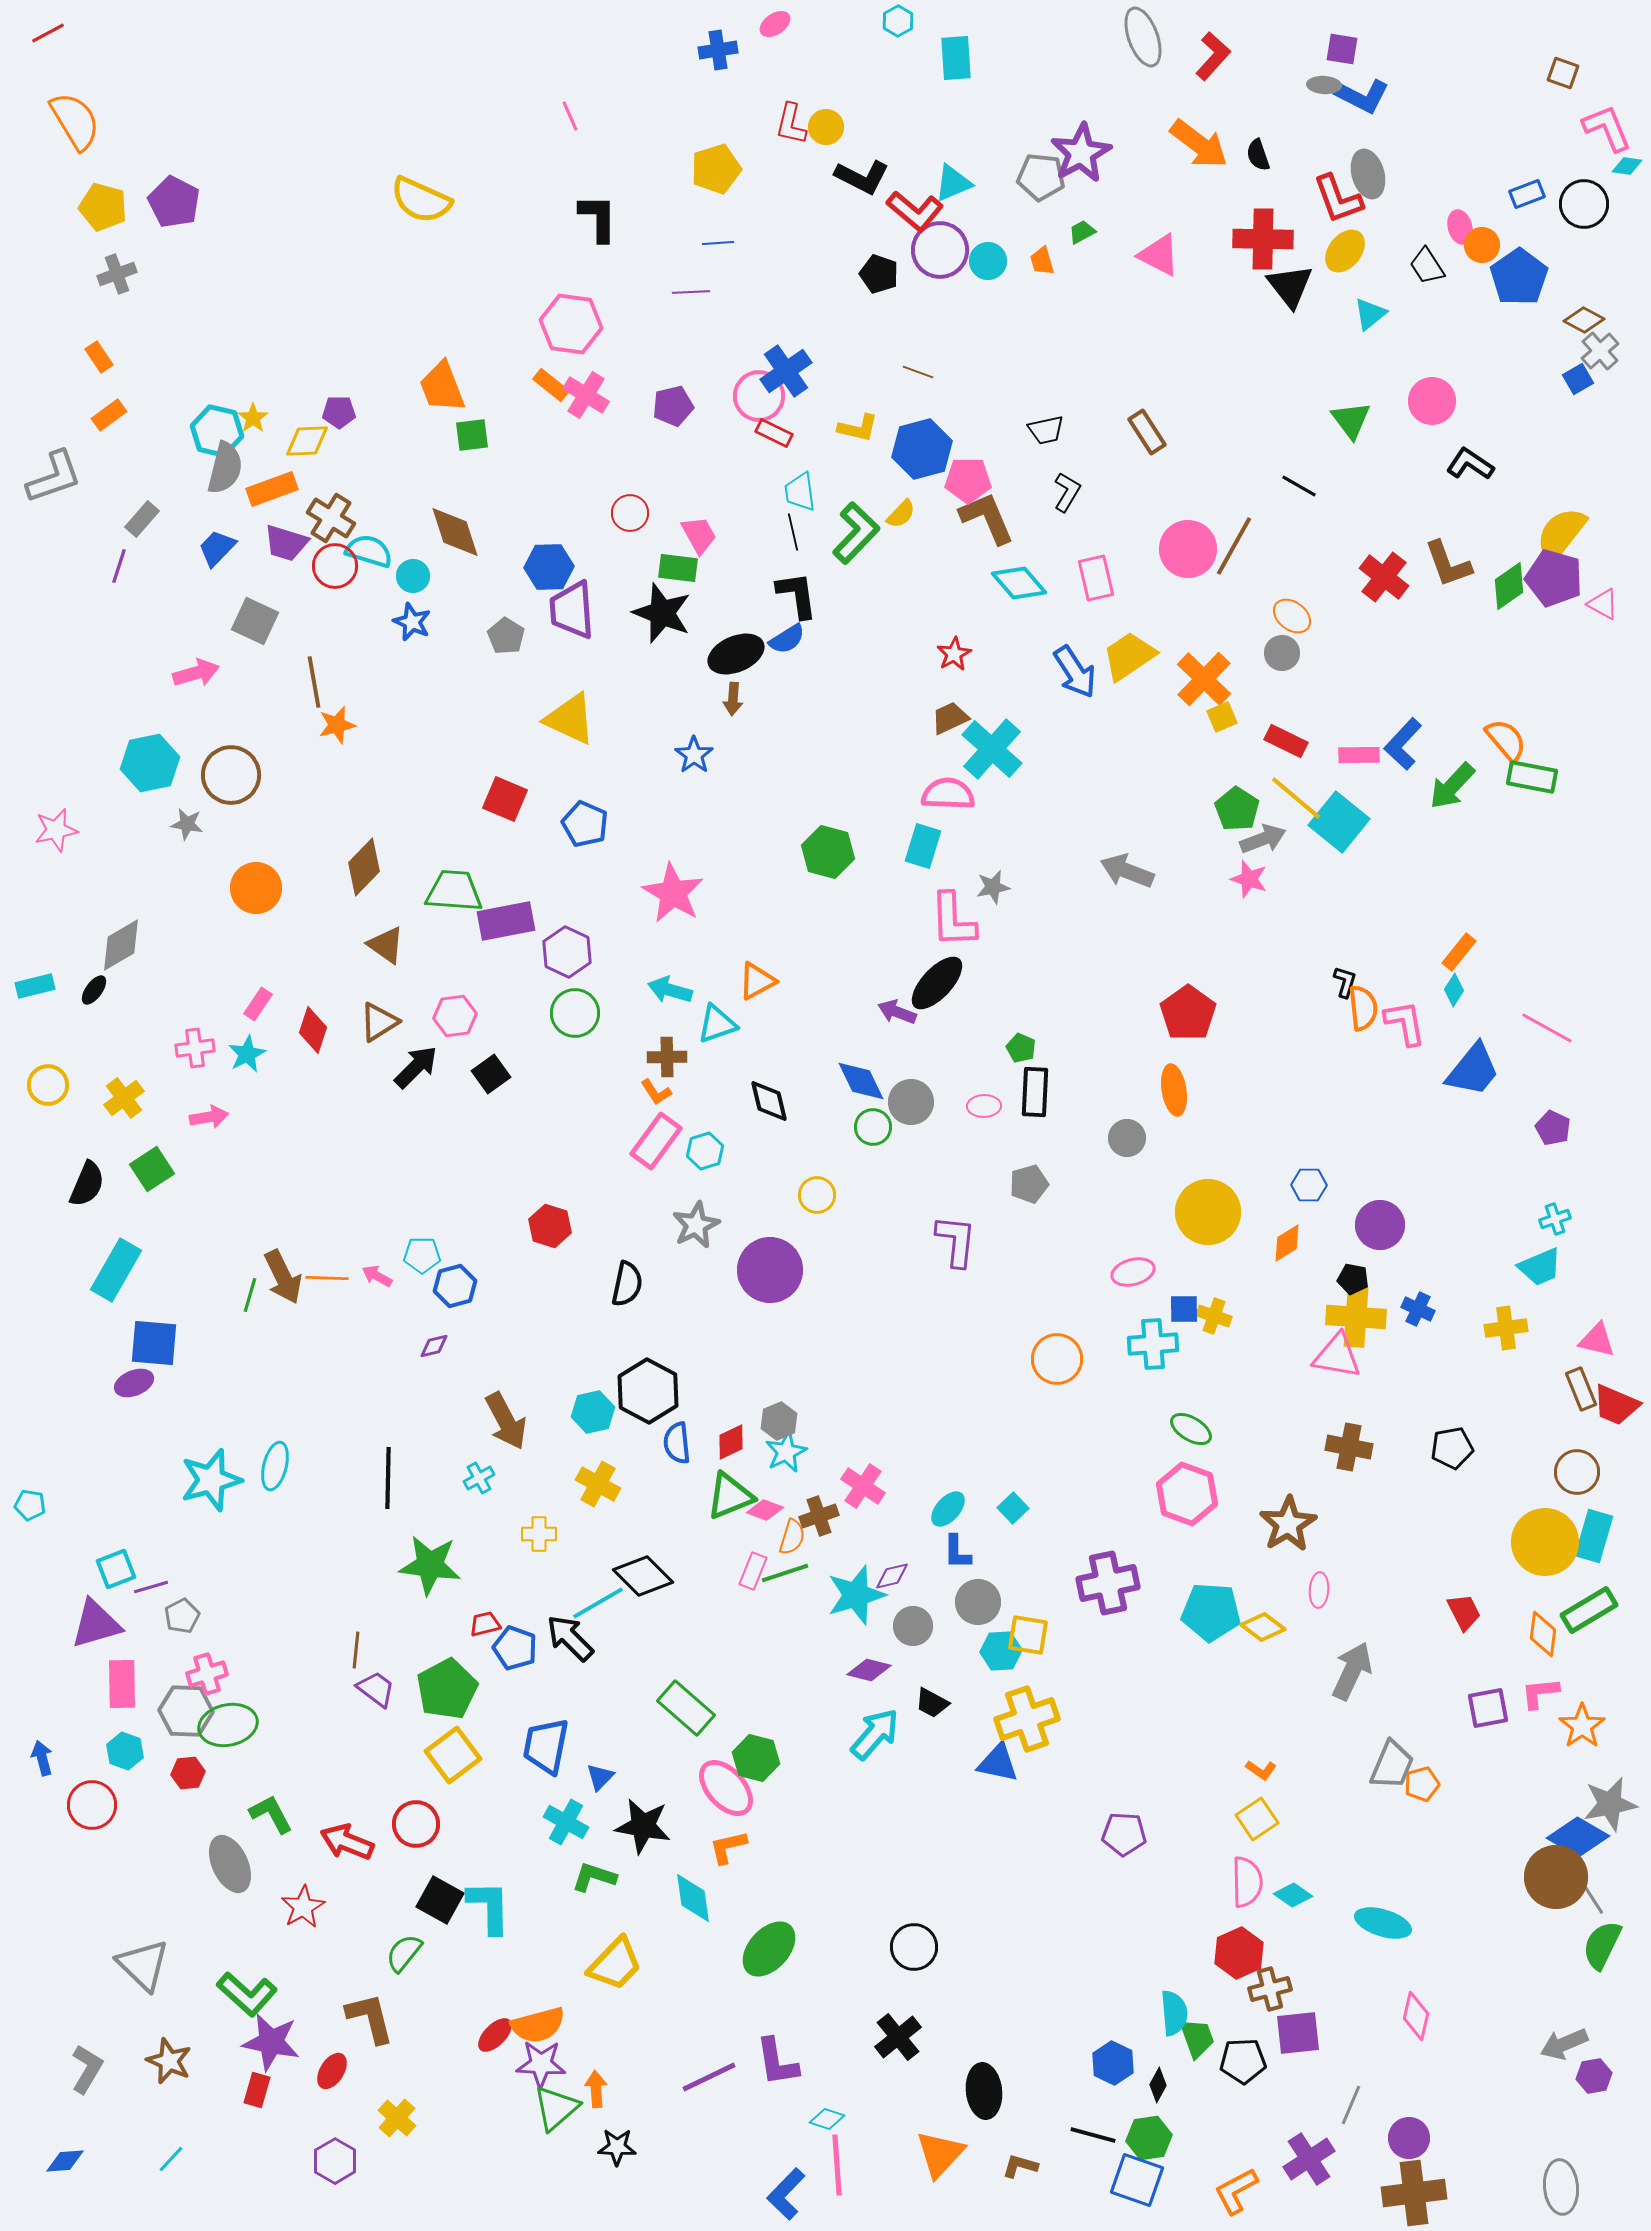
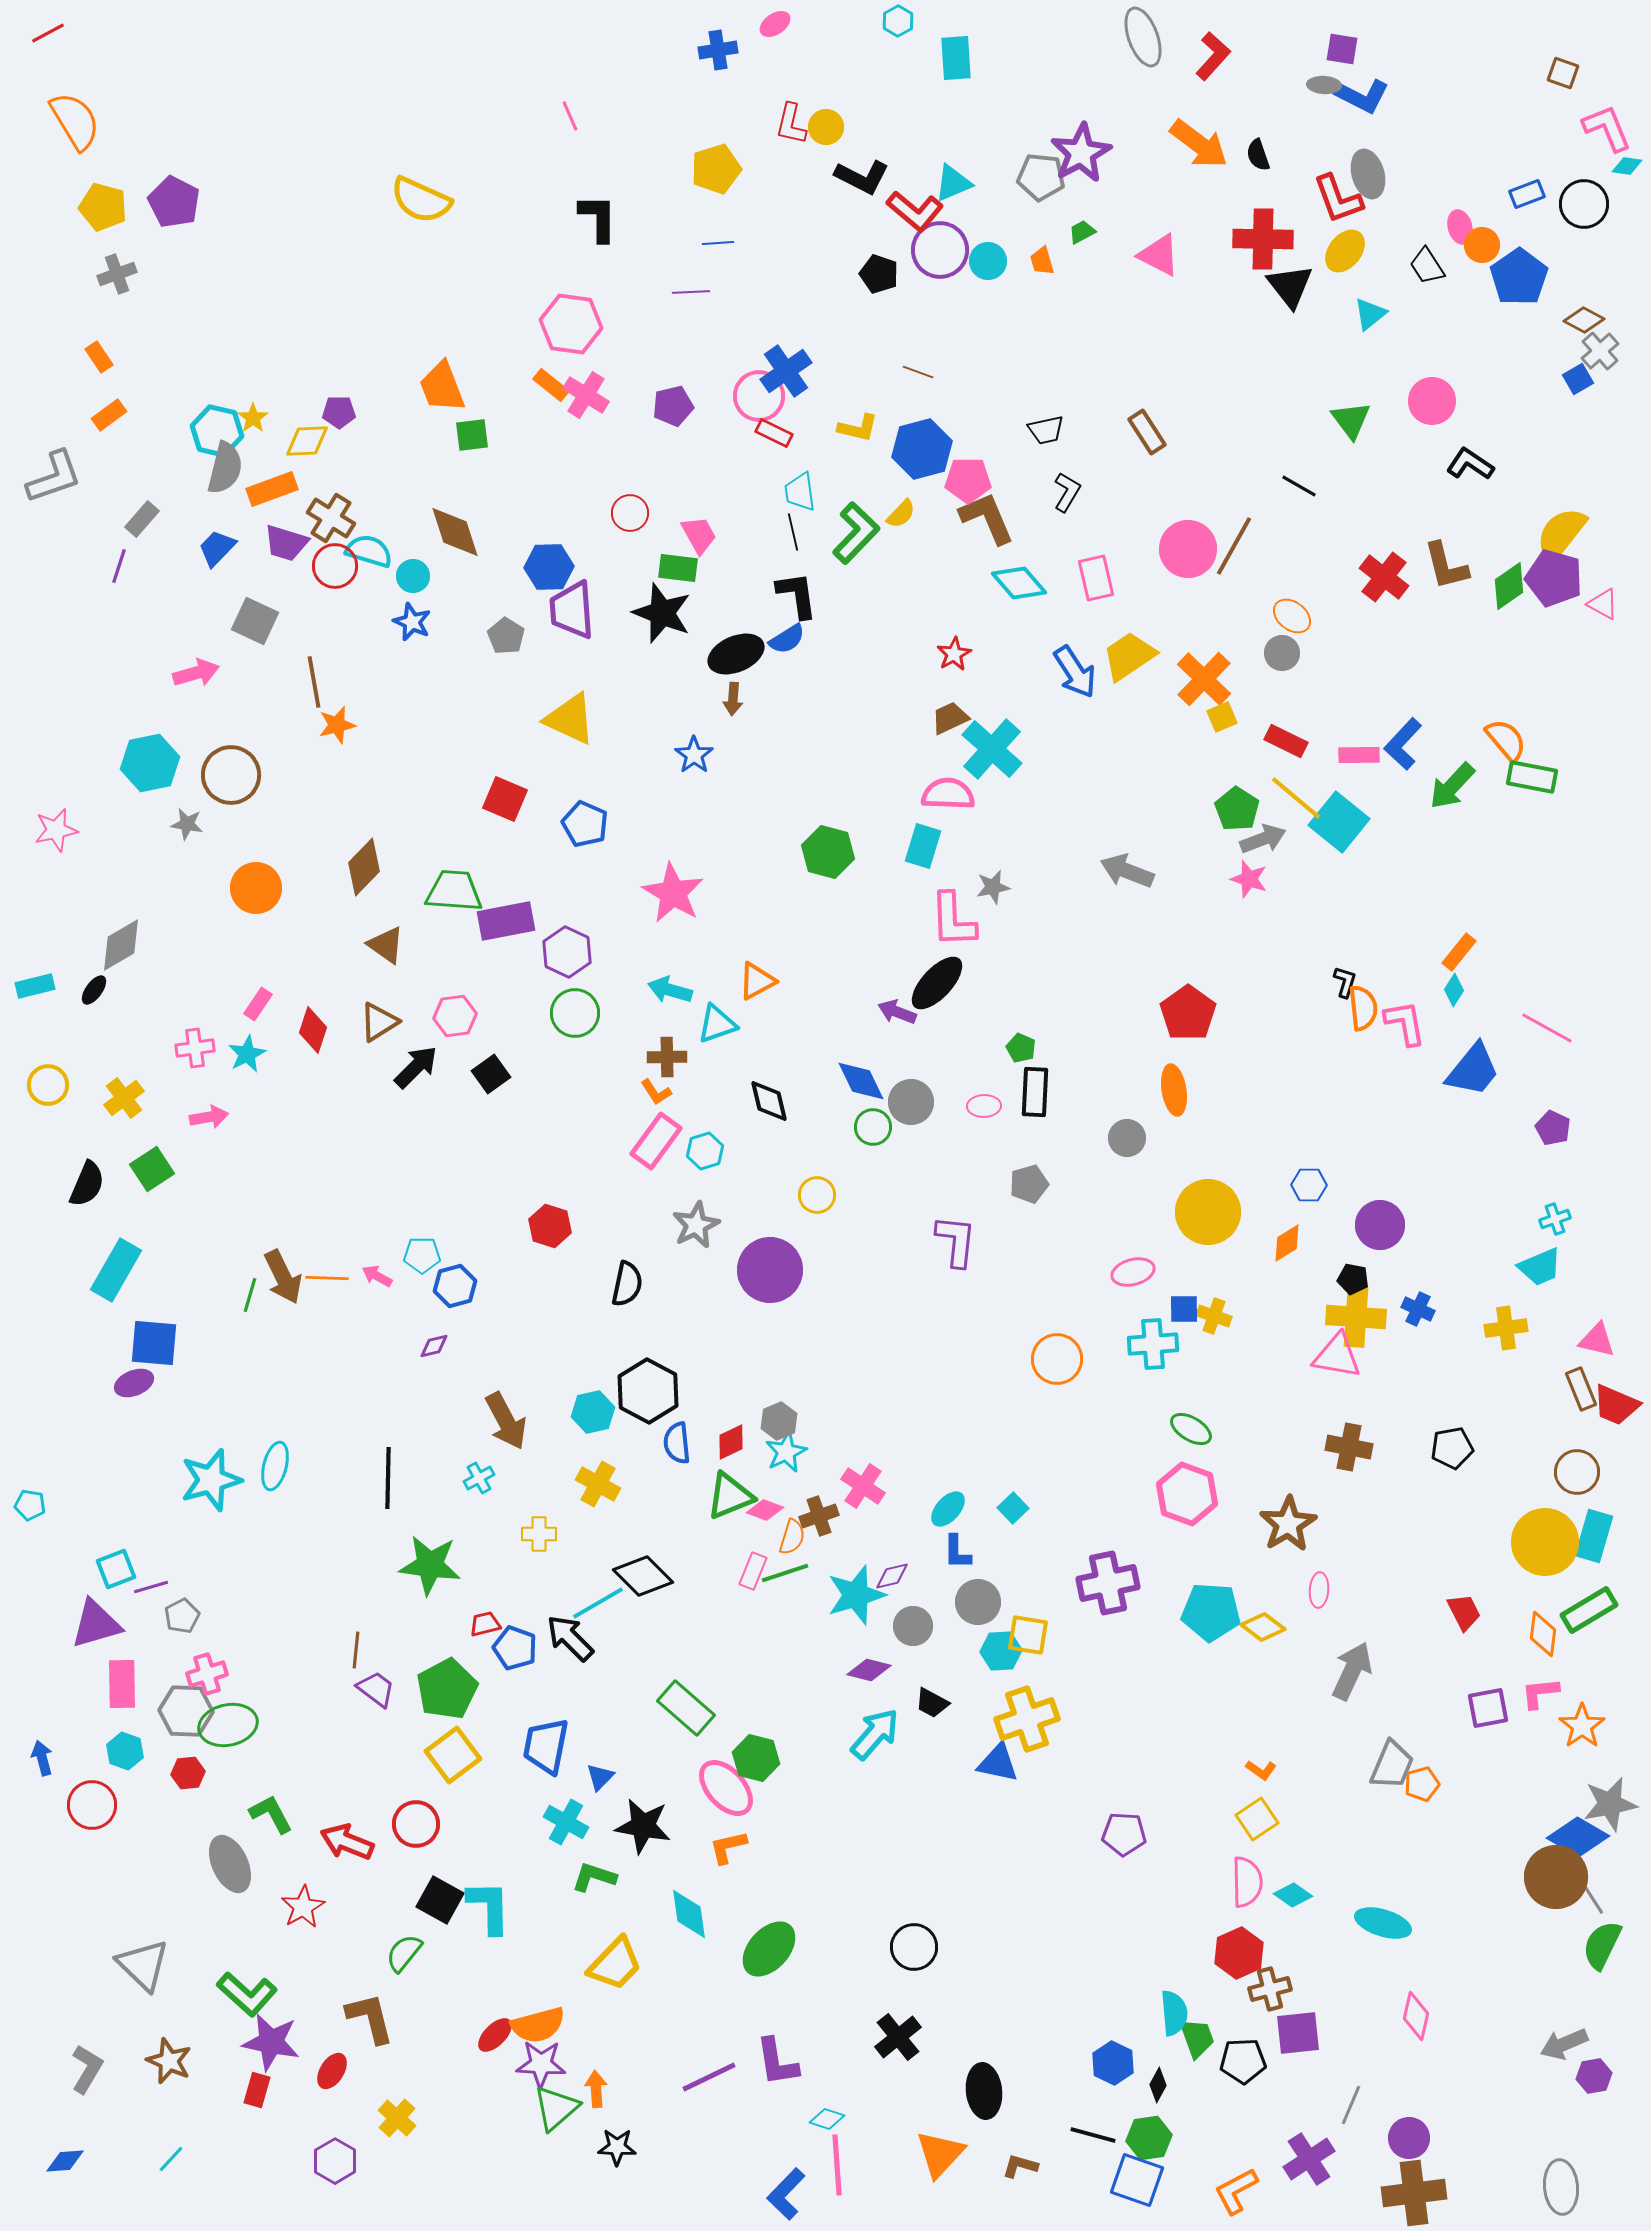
brown L-shape at (1448, 564): moved 2 px left, 2 px down; rotated 6 degrees clockwise
cyan diamond at (693, 1898): moved 4 px left, 16 px down
